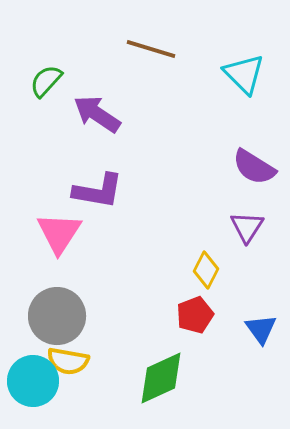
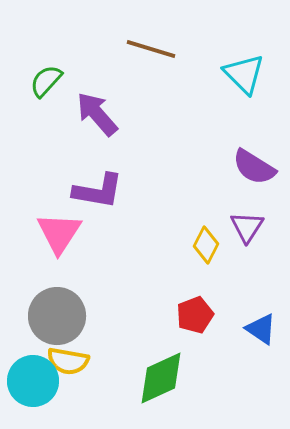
purple arrow: rotated 15 degrees clockwise
yellow diamond: moved 25 px up
blue triangle: rotated 20 degrees counterclockwise
